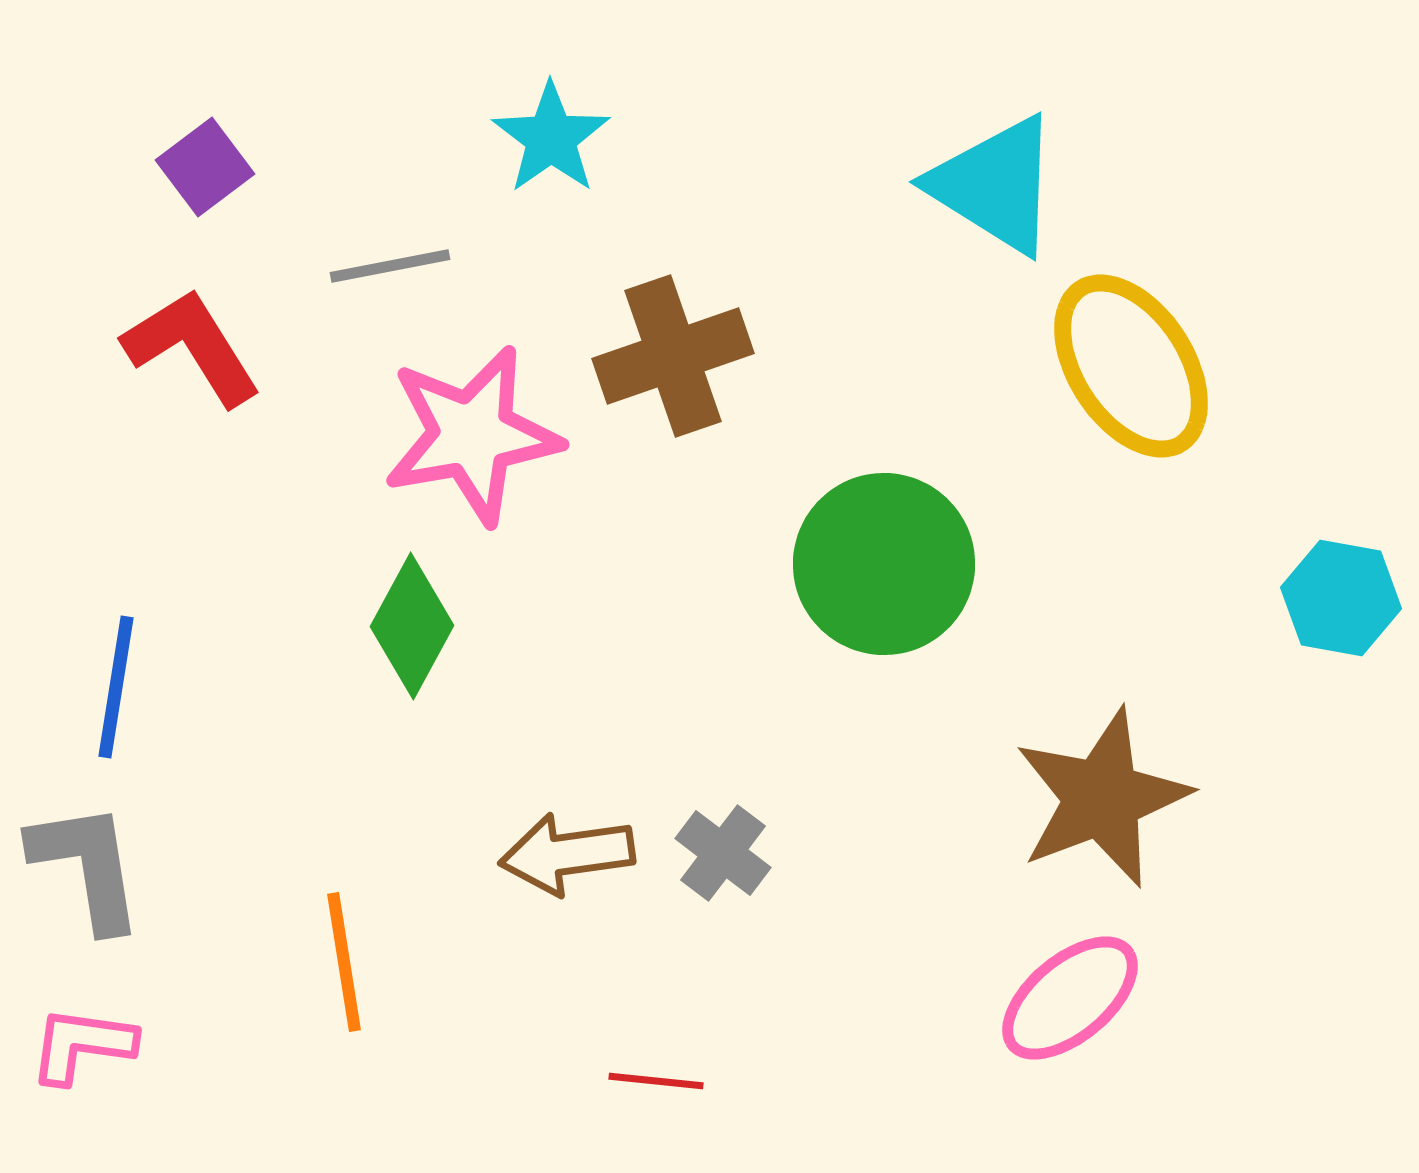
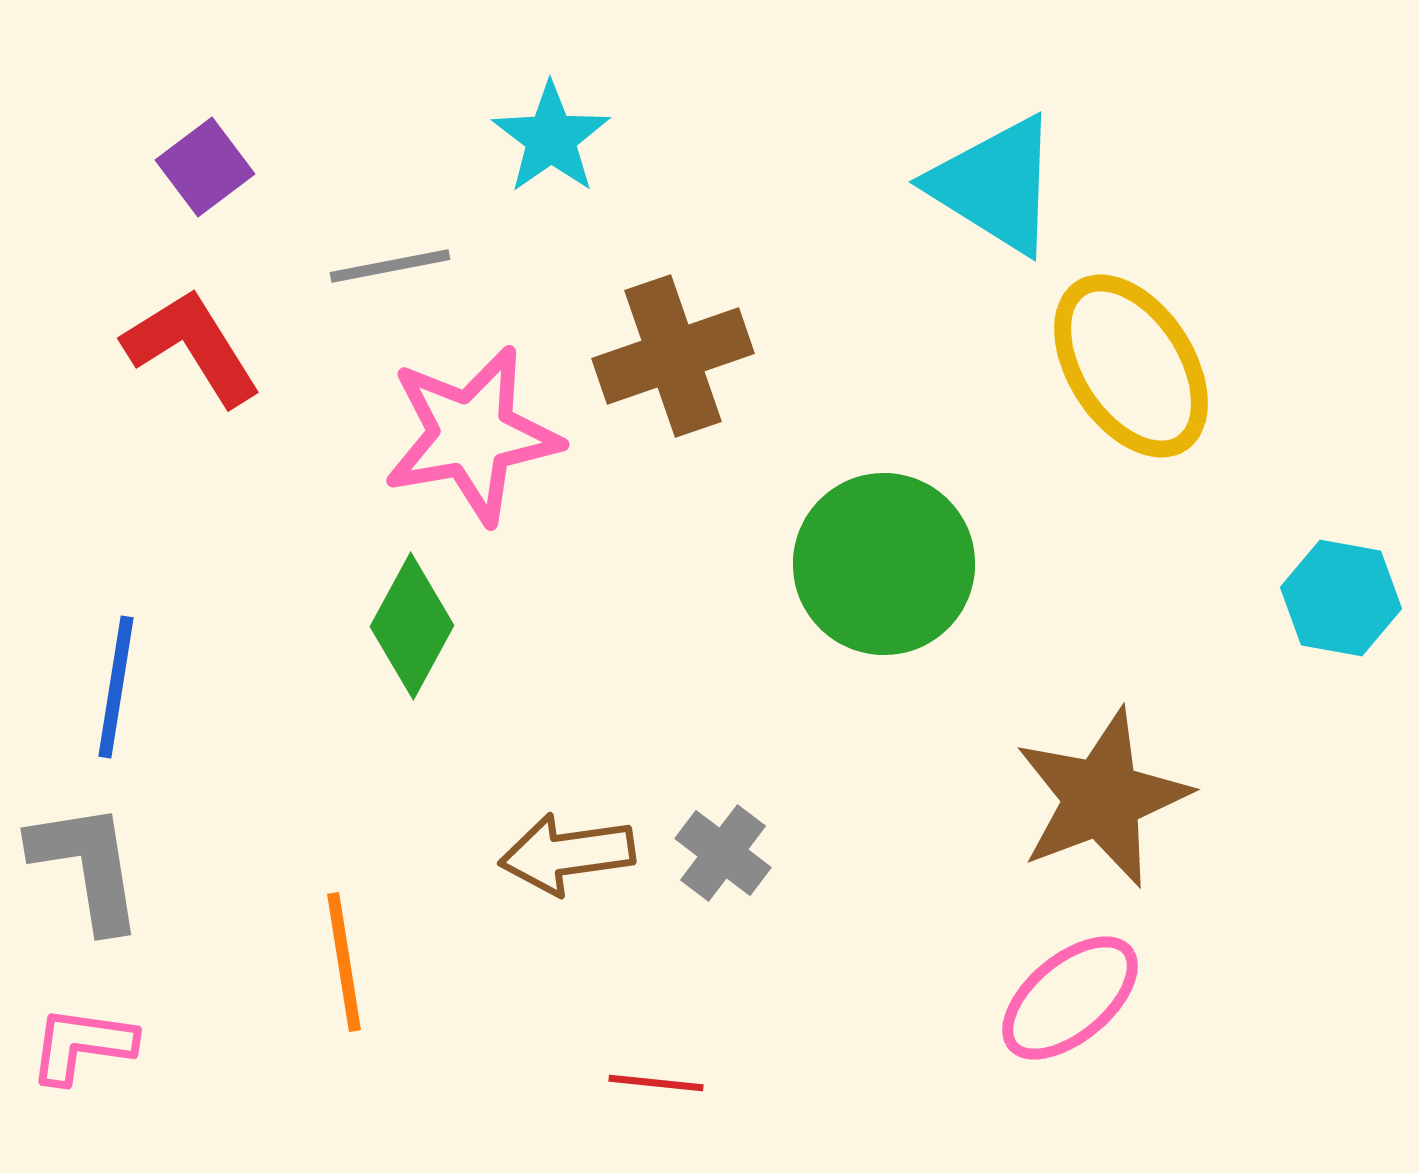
red line: moved 2 px down
